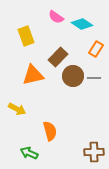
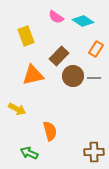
cyan diamond: moved 1 px right, 3 px up
brown rectangle: moved 1 px right, 1 px up
